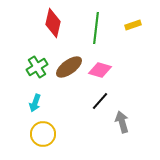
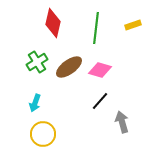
green cross: moved 5 px up
